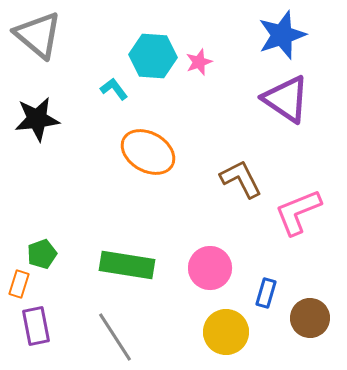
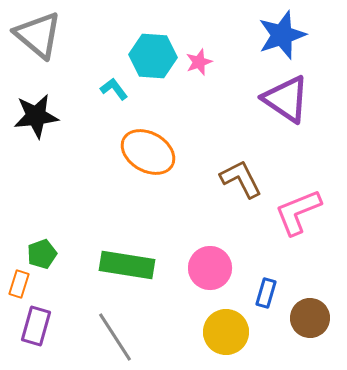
black star: moved 1 px left, 3 px up
purple rectangle: rotated 27 degrees clockwise
